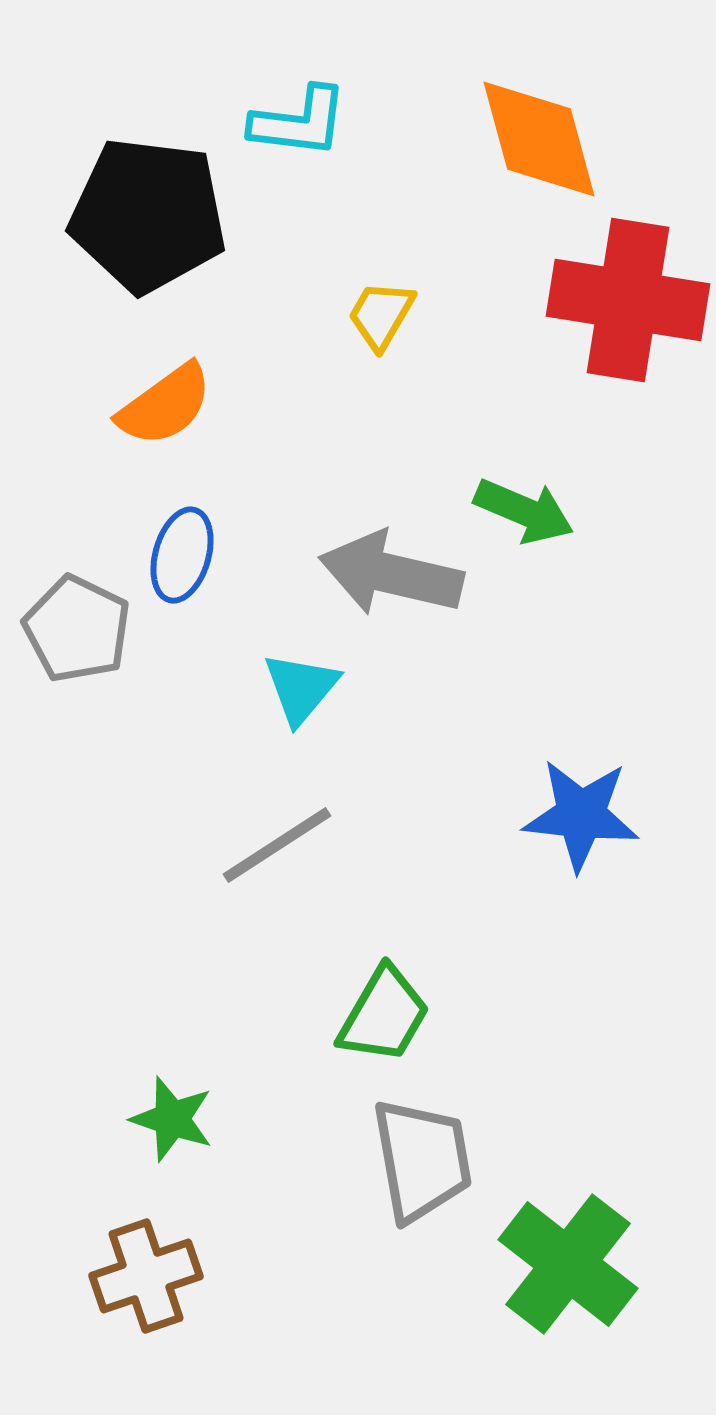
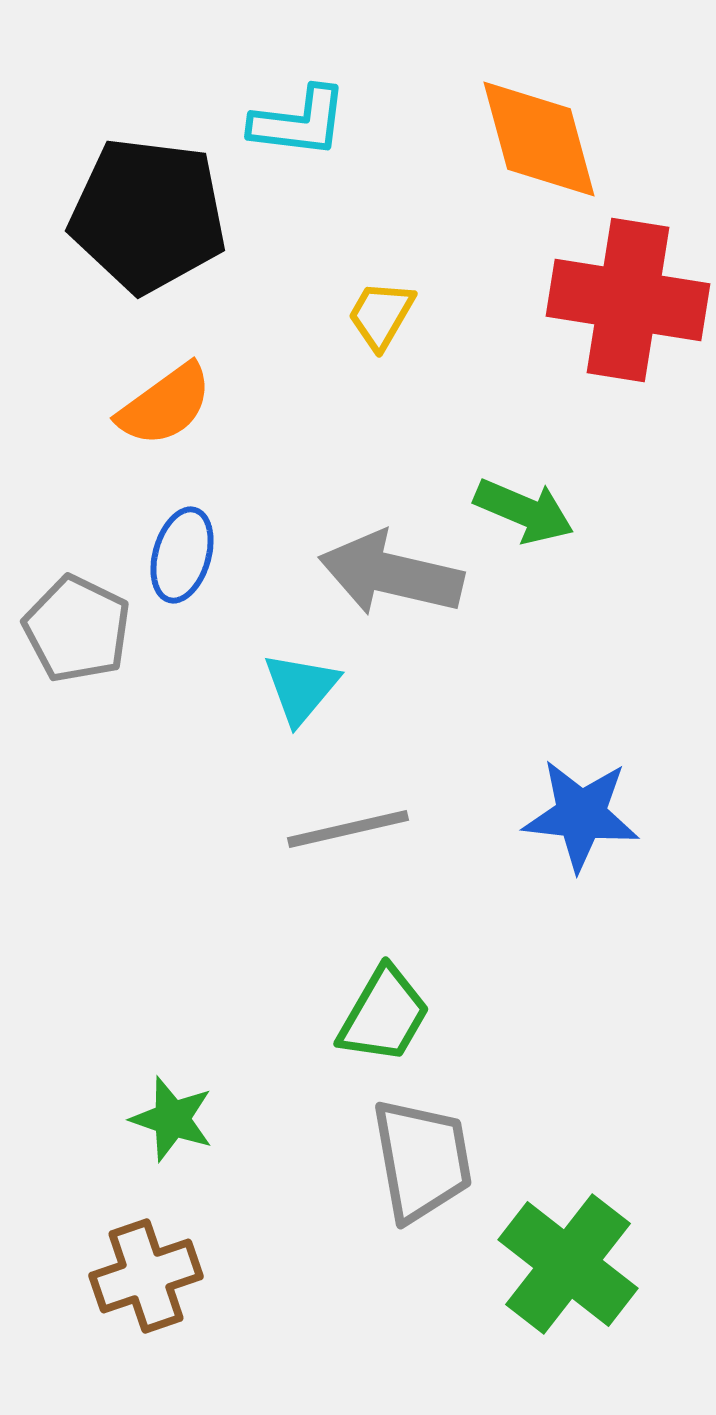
gray line: moved 71 px right, 16 px up; rotated 20 degrees clockwise
